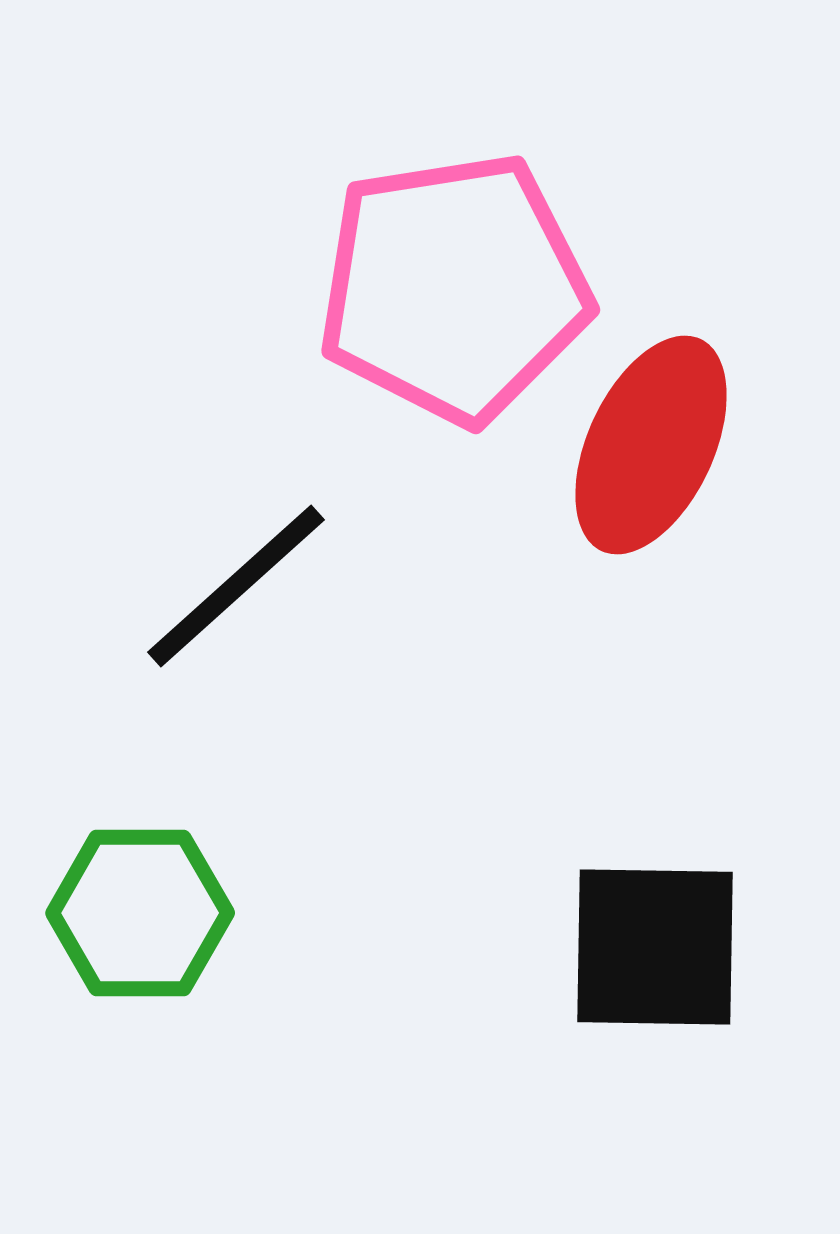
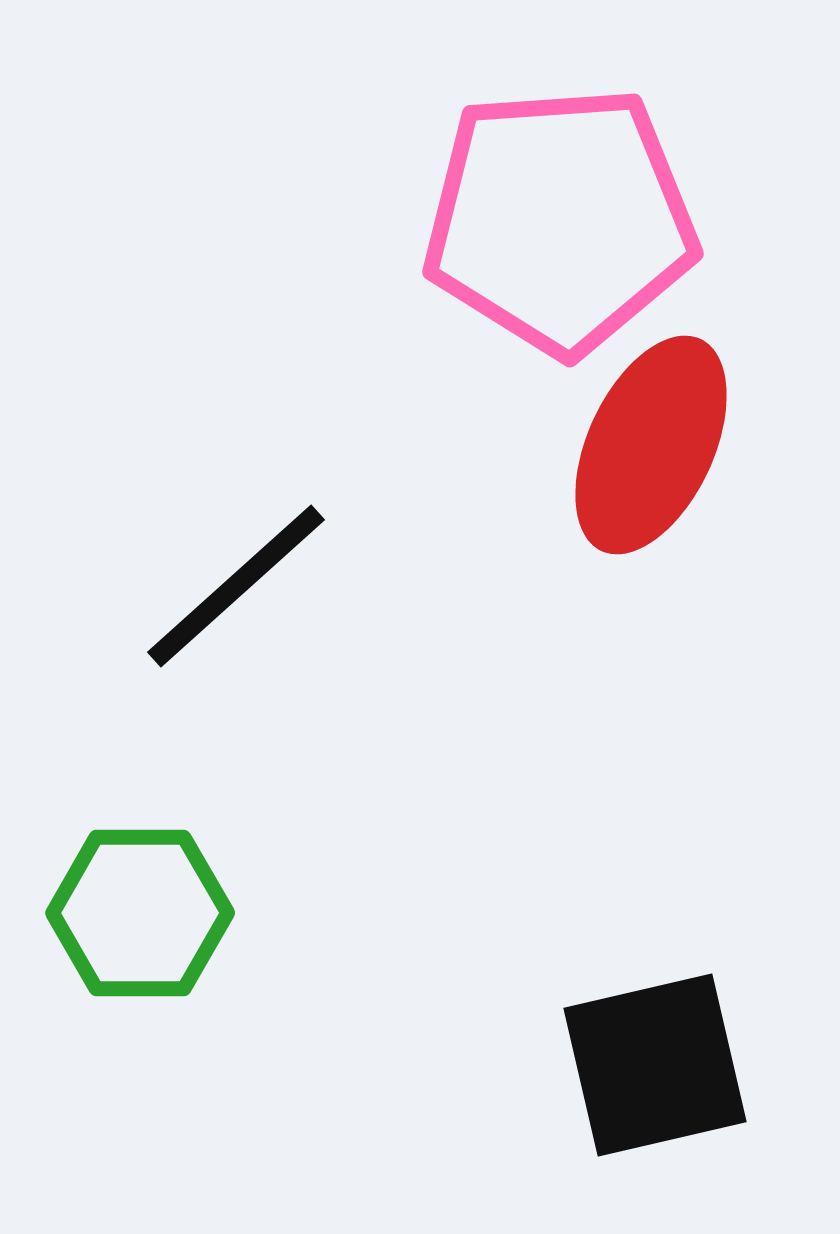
pink pentagon: moved 106 px right, 68 px up; rotated 5 degrees clockwise
black square: moved 118 px down; rotated 14 degrees counterclockwise
